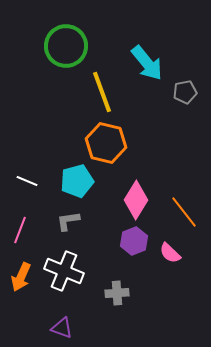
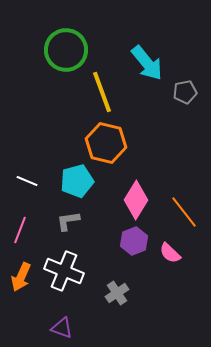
green circle: moved 4 px down
gray cross: rotated 30 degrees counterclockwise
